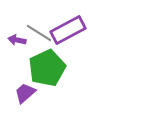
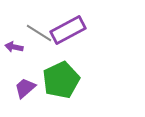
purple arrow: moved 3 px left, 7 px down
green pentagon: moved 14 px right, 12 px down
purple trapezoid: moved 5 px up
